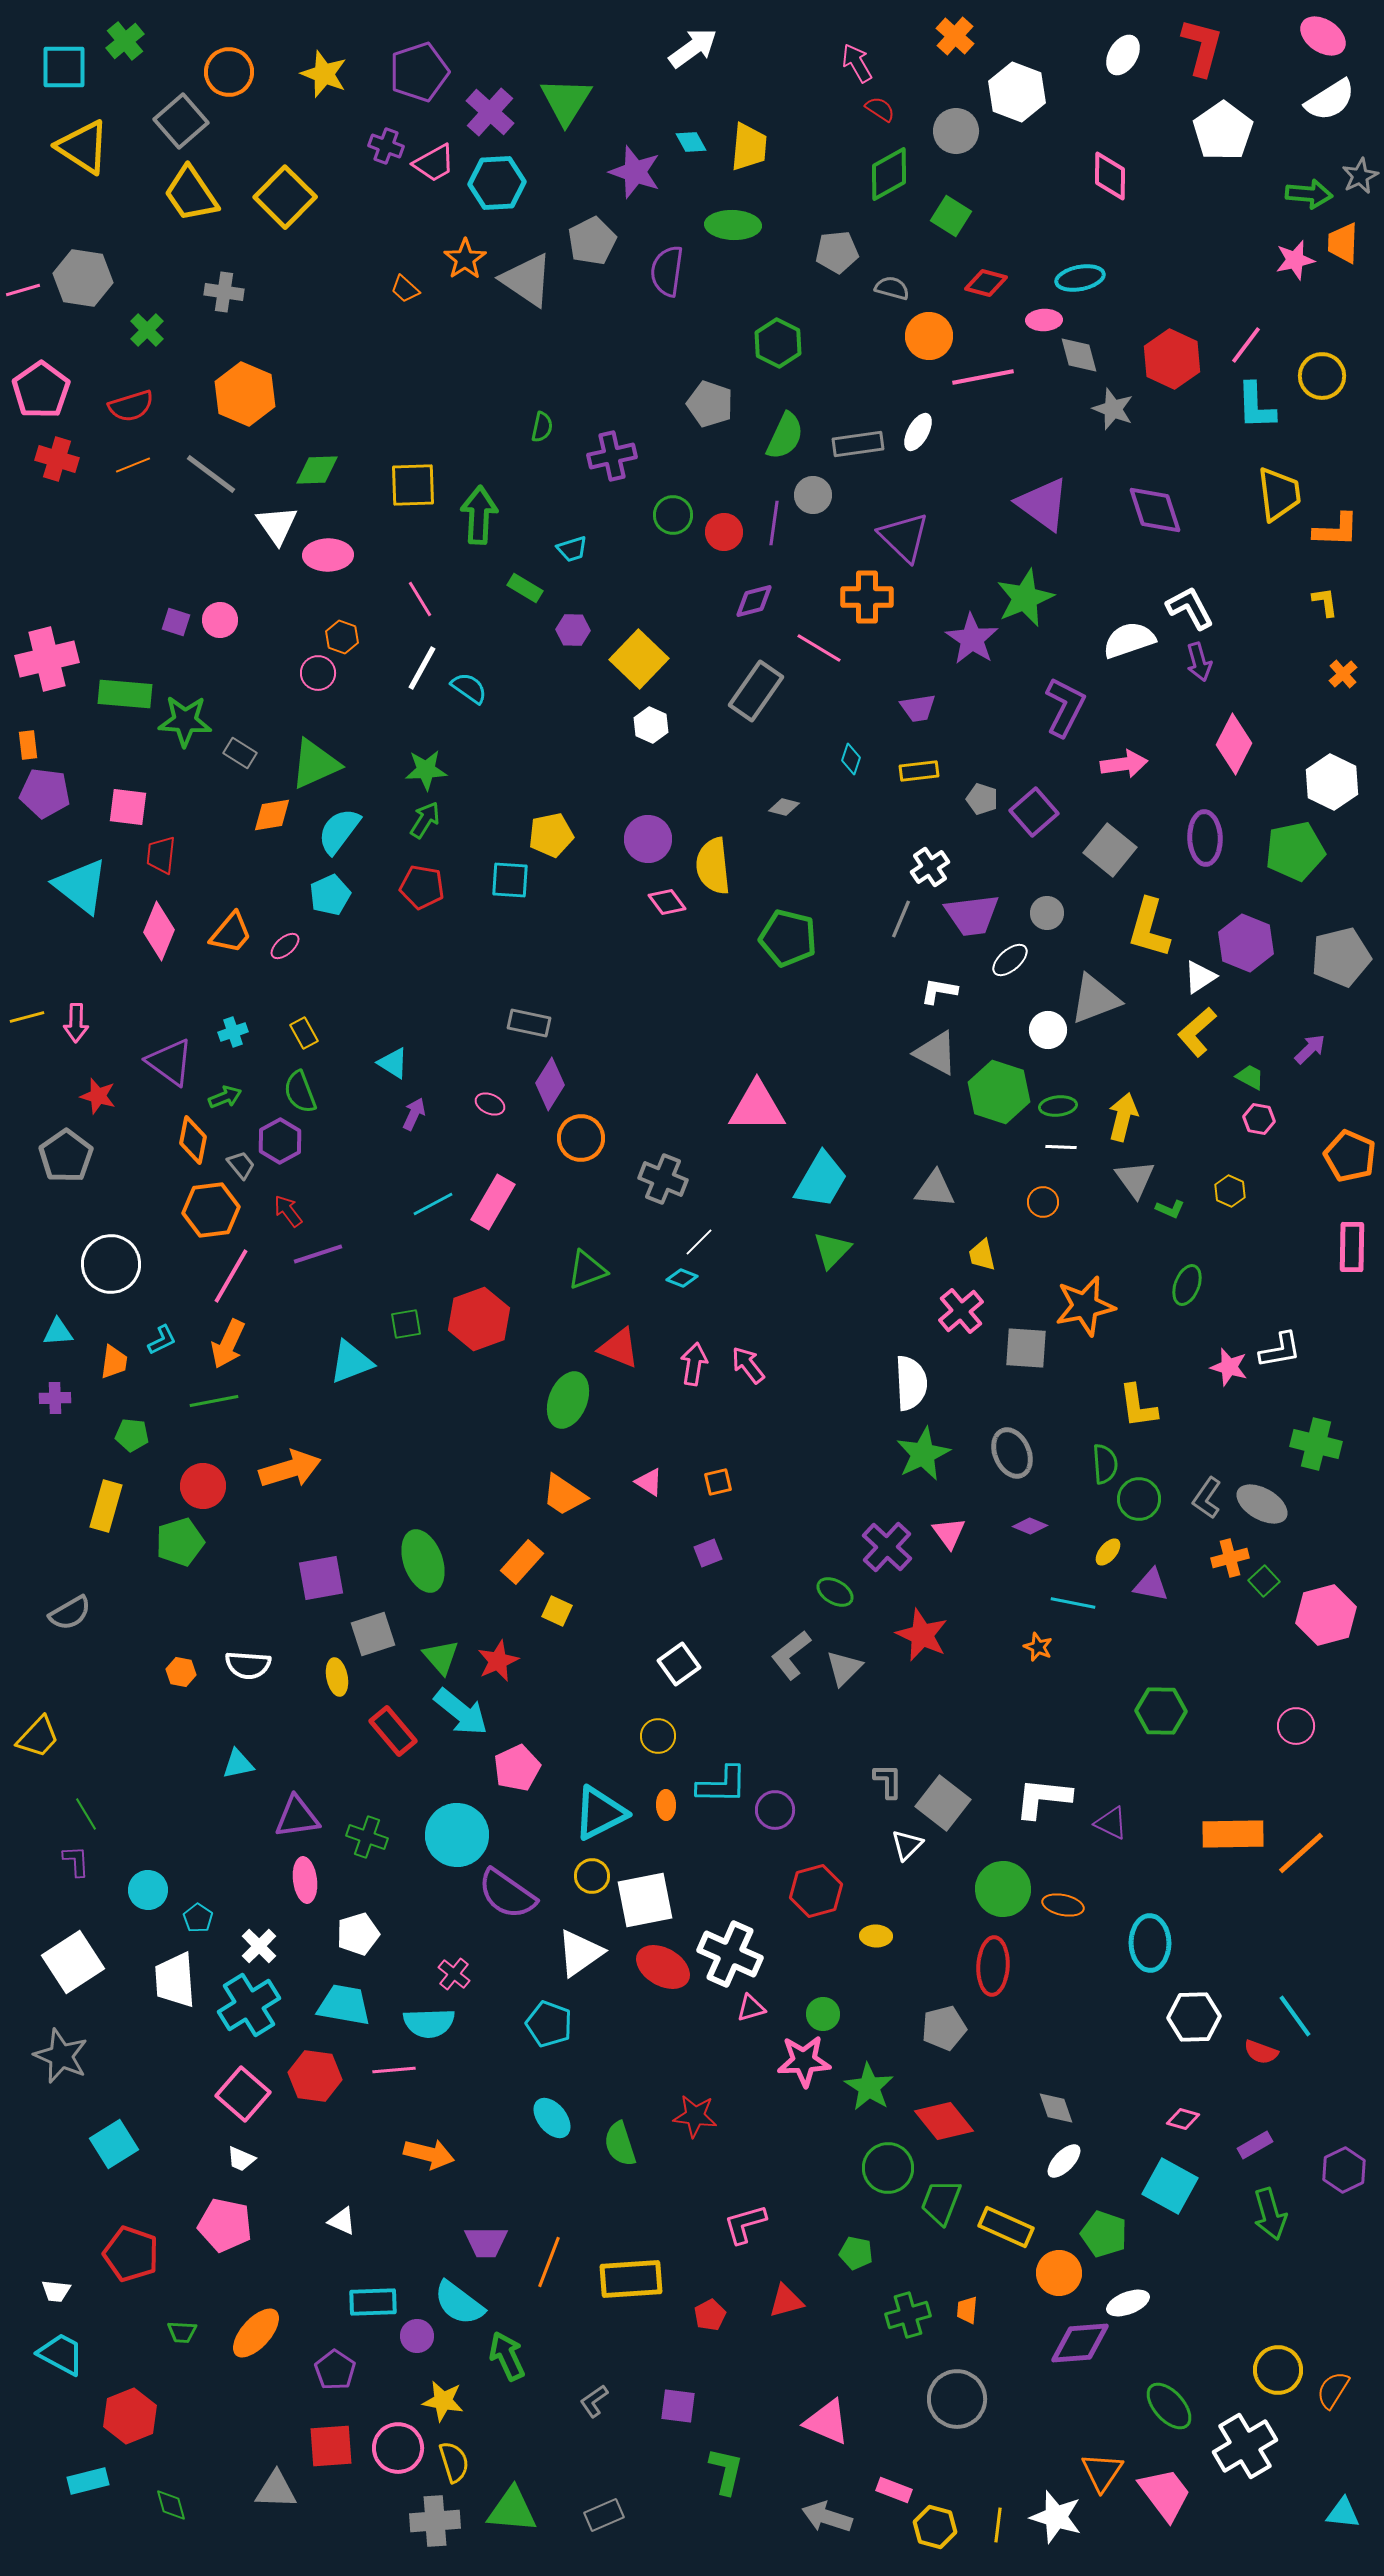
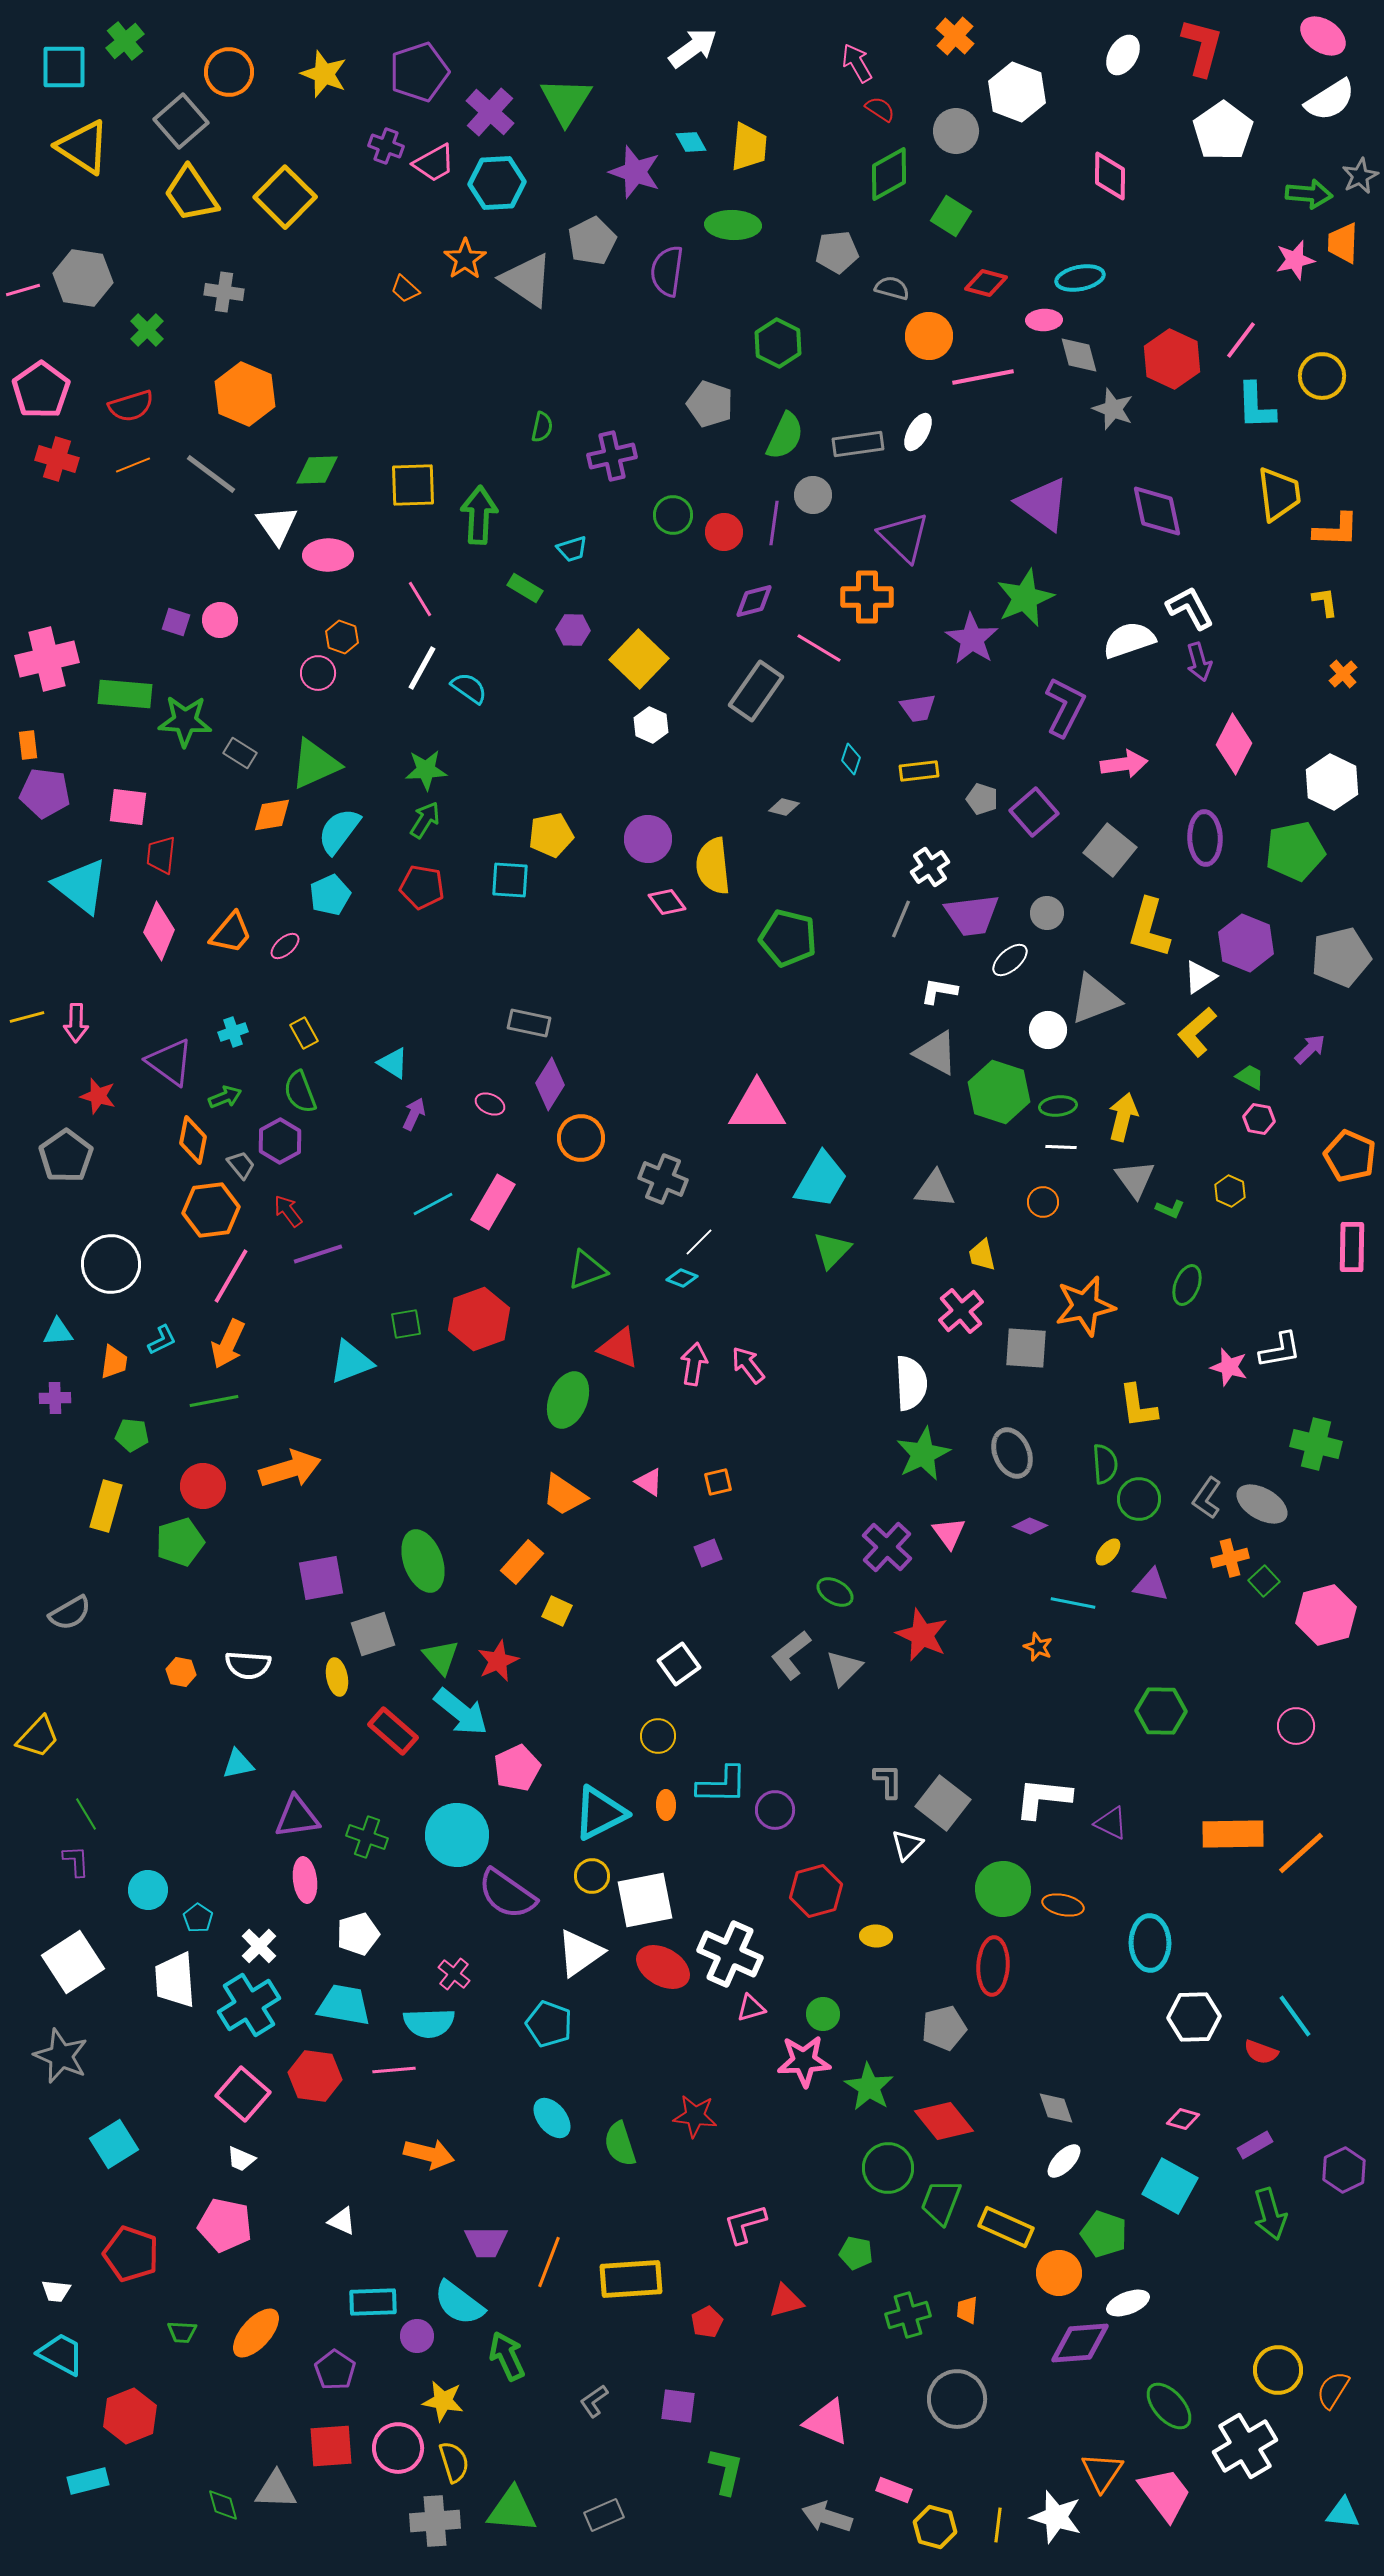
pink line at (1246, 345): moved 5 px left, 5 px up
purple diamond at (1155, 510): moved 2 px right, 1 px down; rotated 6 degrees clockwise
red rectangle at (393, 1731): rotated 9 degrees counterclockwise
red pentagon at (710, 2315): moved 3 px left, 7 px down
green diamond at (171, 2505): moved 52 px right
